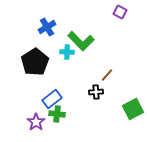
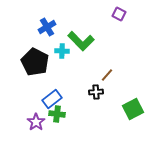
purple square: moved 1 px left, 2 px down
cyan cross: moved 5 px left, 1 px up
black pentagon: rotated 12 degrees counterclockwise
